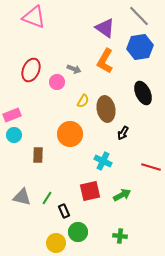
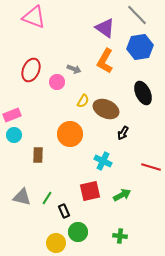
gray line: moved 2 px left, 1 px up
brown ellipse: rotated 55 degrees counterclockwise
